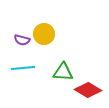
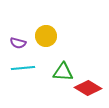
yellow circle: moved 2 px right, 2 px down
purple semicircle: moved 4 px left, 3 px down
red diamond: moved 2 px up
